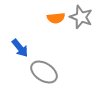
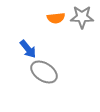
gray star: moved 1 px right; rotated 20 degrees counterclockwise
blue arrow: moved 8 px right, 1 px down
